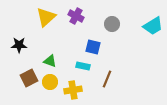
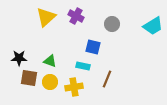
black star: moved 13 px down
brown square: rotated 36 degrees clockwise
yellow cross: moved 1 px right, 3 px up
